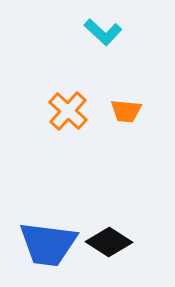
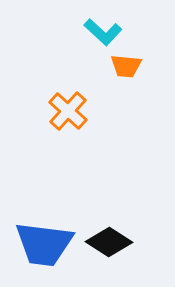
orange trapezoid: moved 45 px up
blue trapezoid: moved 4 px left
